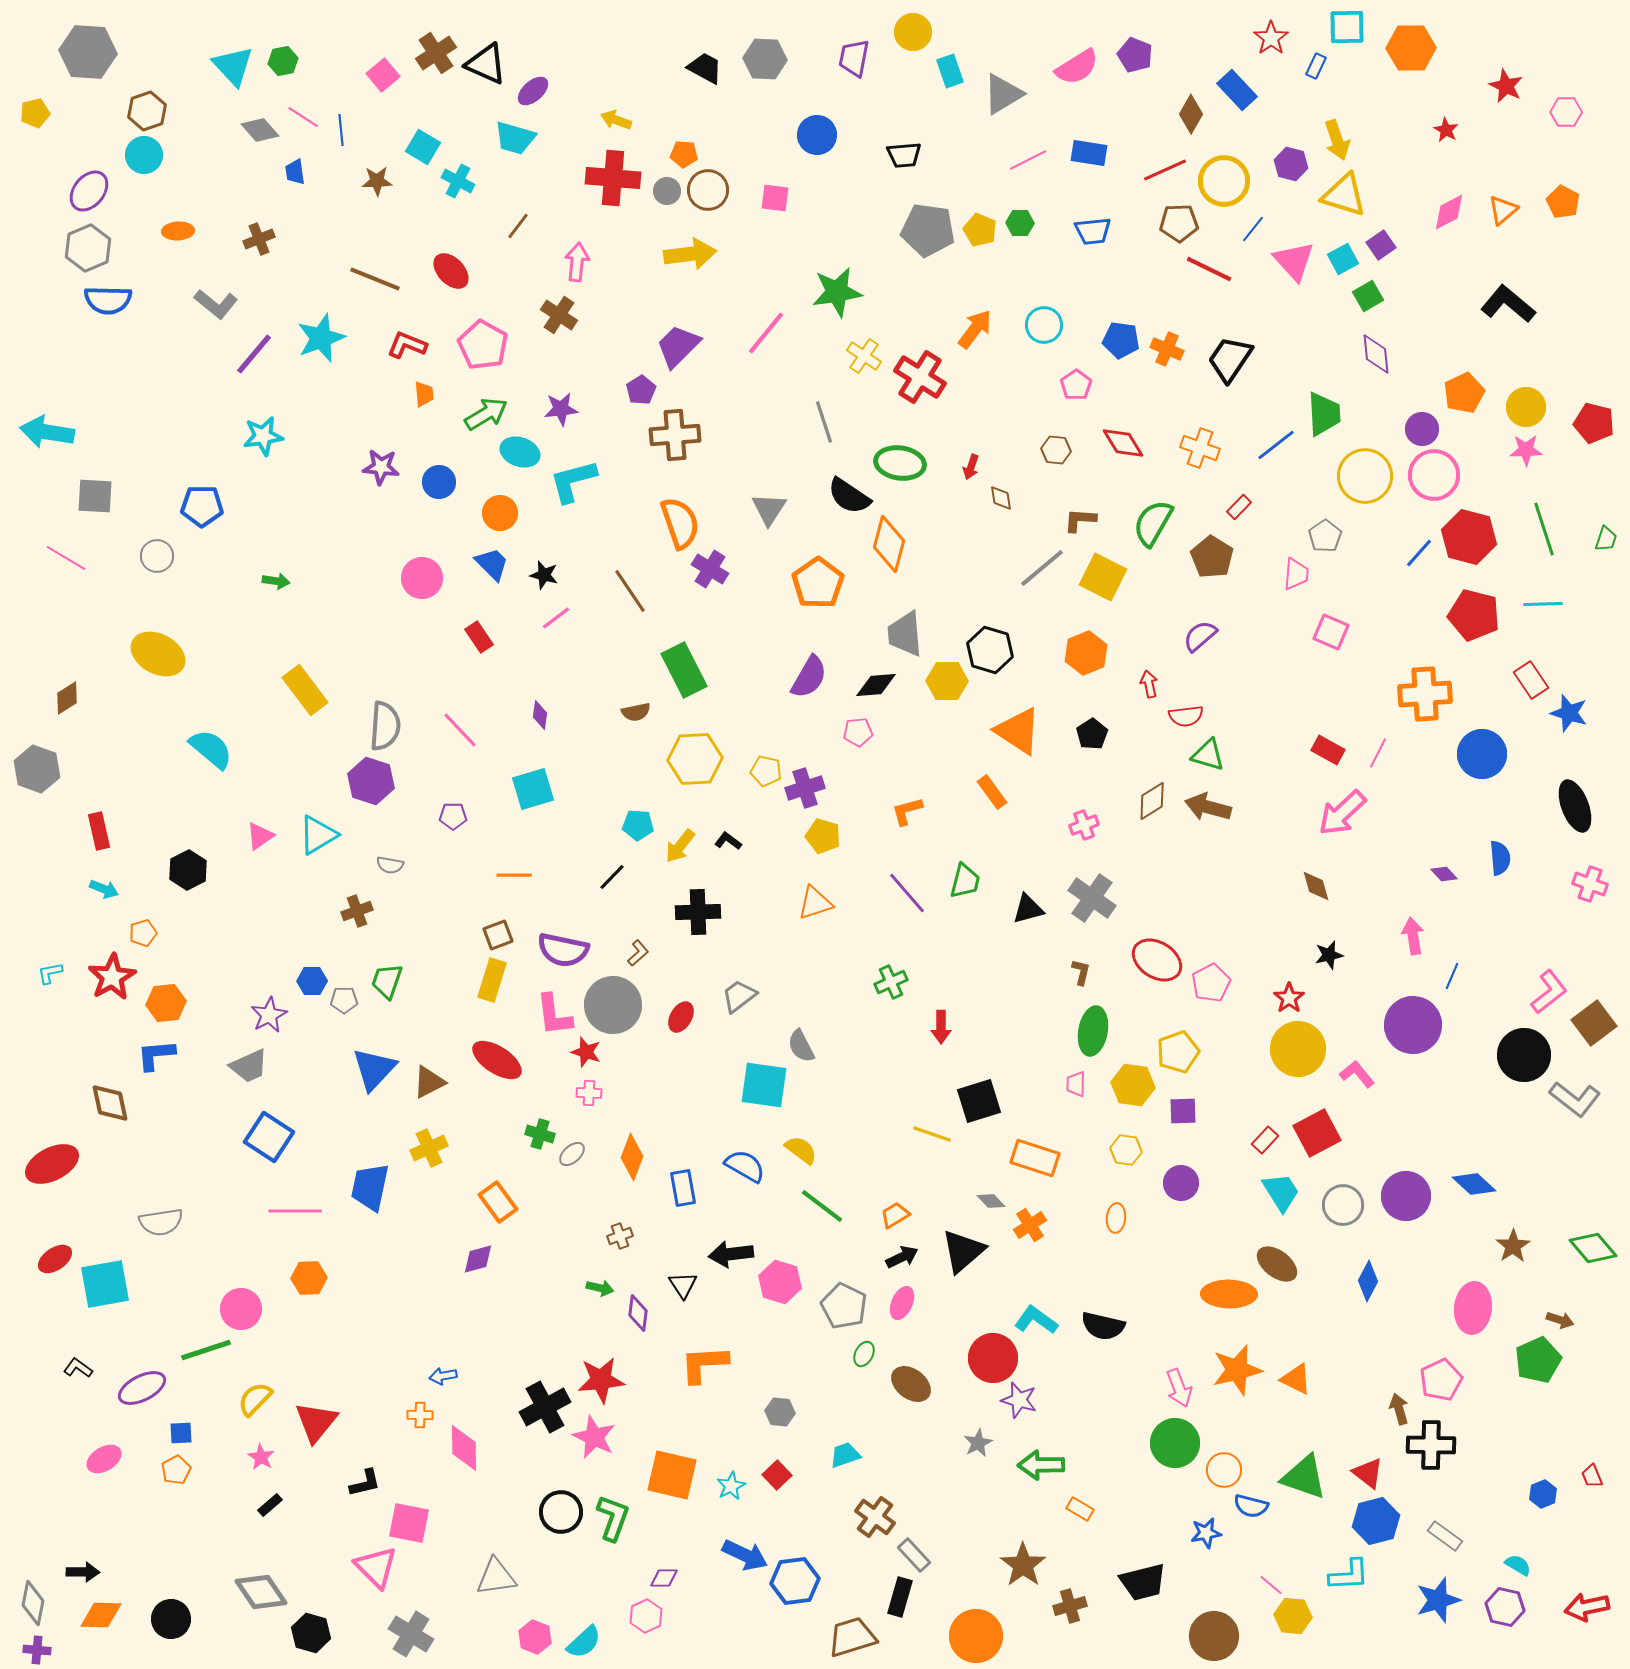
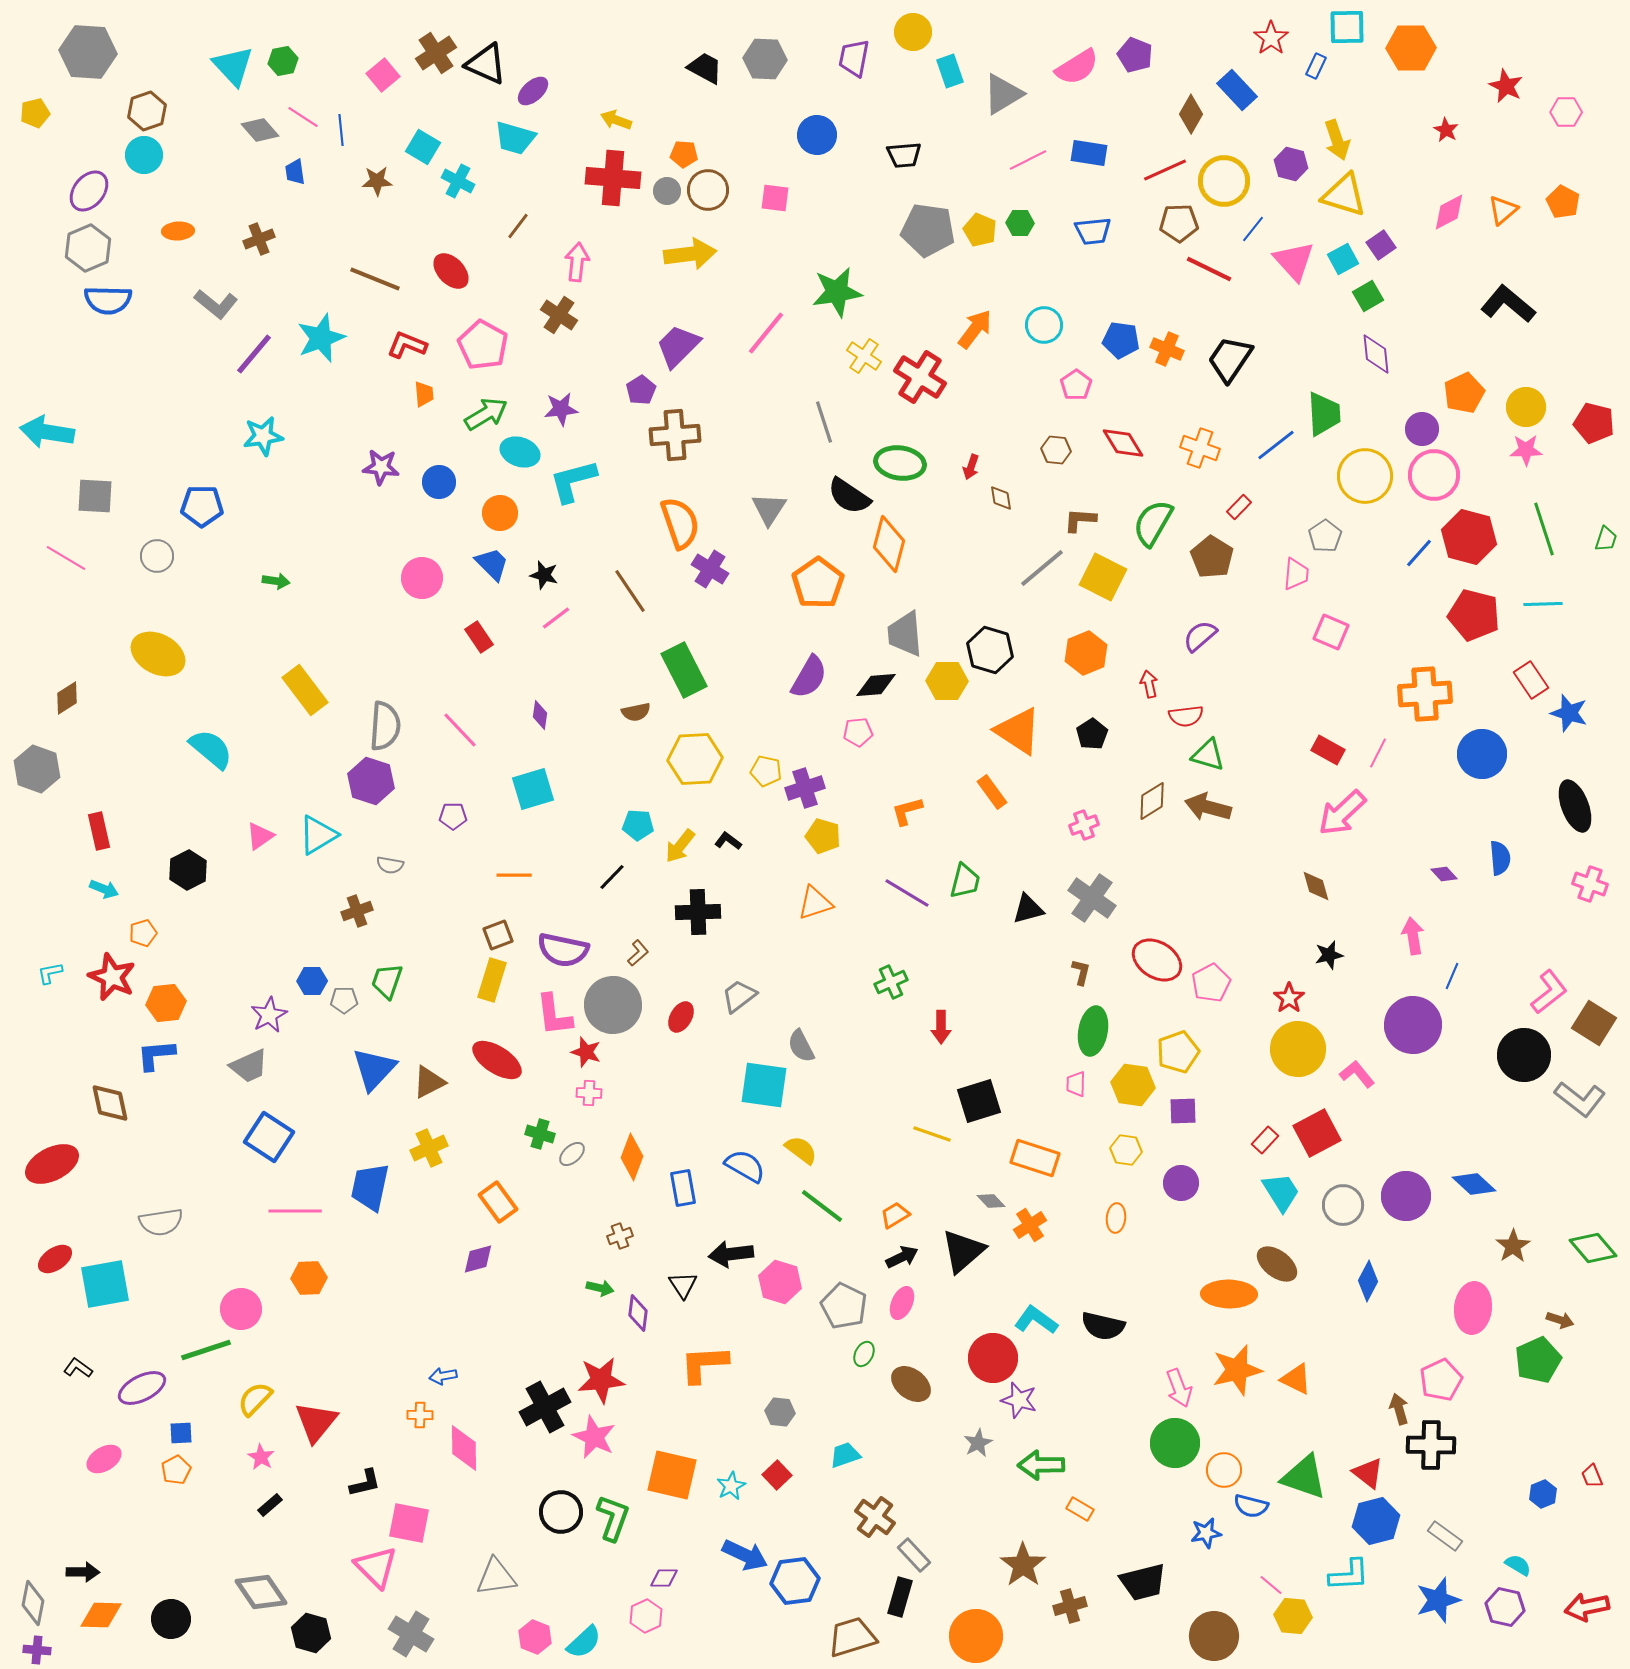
purple line at (907, 893): rotated 18 degrees counterclockwise
red star at (112, 977): rotated 18 degrees counterclockwise
brown square at (1594, 1023): rotated 21 degrees counterclockwise
gray L-shape at (1575, 1099): moved 5 px right
